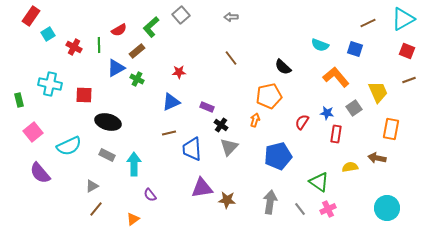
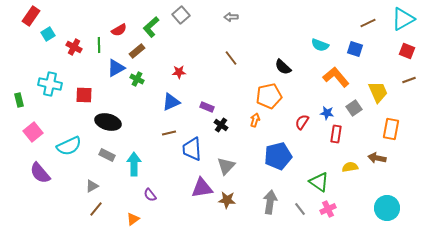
gray triangle at (229, 147): moved 3 px left, 19 px down
